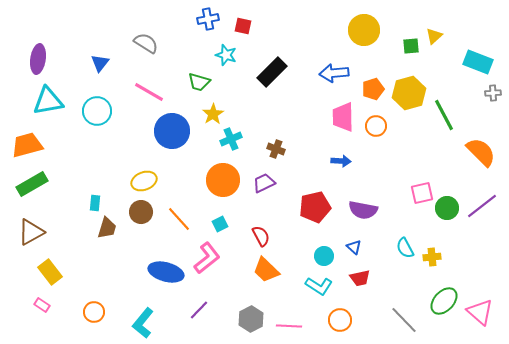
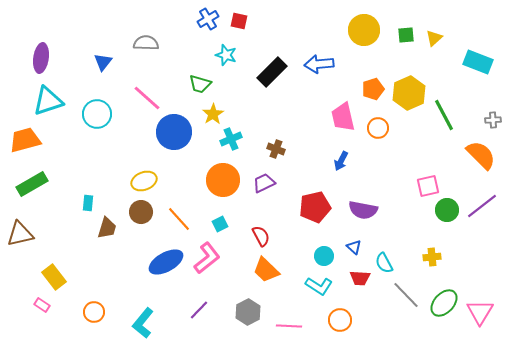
blue cross at (208, 19): rotated 20 degrees counterclockwise
red square at (243, 26): moved 4 px left, 5 px up
yellow triangle at (434, 36): moved 2 px down
gray semicircle at (146, 43): rotated 30 degrees counterclockwise
green square at (411, 46): moved 5 px left, 11 px up
purple ellipse at (38, 59): moved 3 px right, 1 px up
blue triangle at (100, 63): moved 3 px right, 1 px up
blue arrow at (334, 73): moved 15 px left, 9 px up
green trapezoid at (199, 82): moved 1 px right, 2 px down
pink line at (149, 92): moved 2 px left, 6 px down; rotated 12 degrees clockwise
yellow hexagon at (409, 93): rotated 8 degrees counterclockwise
gray cross at (493, 93): moved 27 px down
cyan triangle at (48, 101): rotated 8 degrees counterclockwise
cyan circle at (97, 111): moved 3 px down
pink trapezoid at (343, 117): rotated 12 degrees counterclockwise
orange circle at (376, 126): moved 2 px right, 2 px down
blue circle at (172, 131): moved 2 px right, 1 px down
orange trapezoid at (27, 145): moved 2 px left, 5 px up
orange semicircle at (481, 152): moved 3 px down
blue arrow at (341, 161): rotated 114 degrees clockwise
pink square at (422, 193): moved 6 px right, 7 px up
cyan rectangle at (95, 203): moved 7 px left
green circle at (447, 208): moved 2 px down
brown triangle at (31, 232): moved 11 px left, 2 px down; rotated 16 degrees clockwise
cyan semicircle at (405, 248): moved 21 px left, 15 px down
yellow rectangle at (50, 272): moved 4 px right, 5 px down
blue ellipse at (166, 272): moved 10 px up; rotated 44 degrees counterclockwise
red trapezoid at (360, 278): rotated 15 degrees clockwise
green ellipse at (444, 301): moved 2 px down
pink triangle at (480, 312): rotated 20 degrees clockwise
gray hexagon at (251, 319): moved 3 px left, 7 px up
gray line at (404, 320): moved 2 px right, 25 px up
